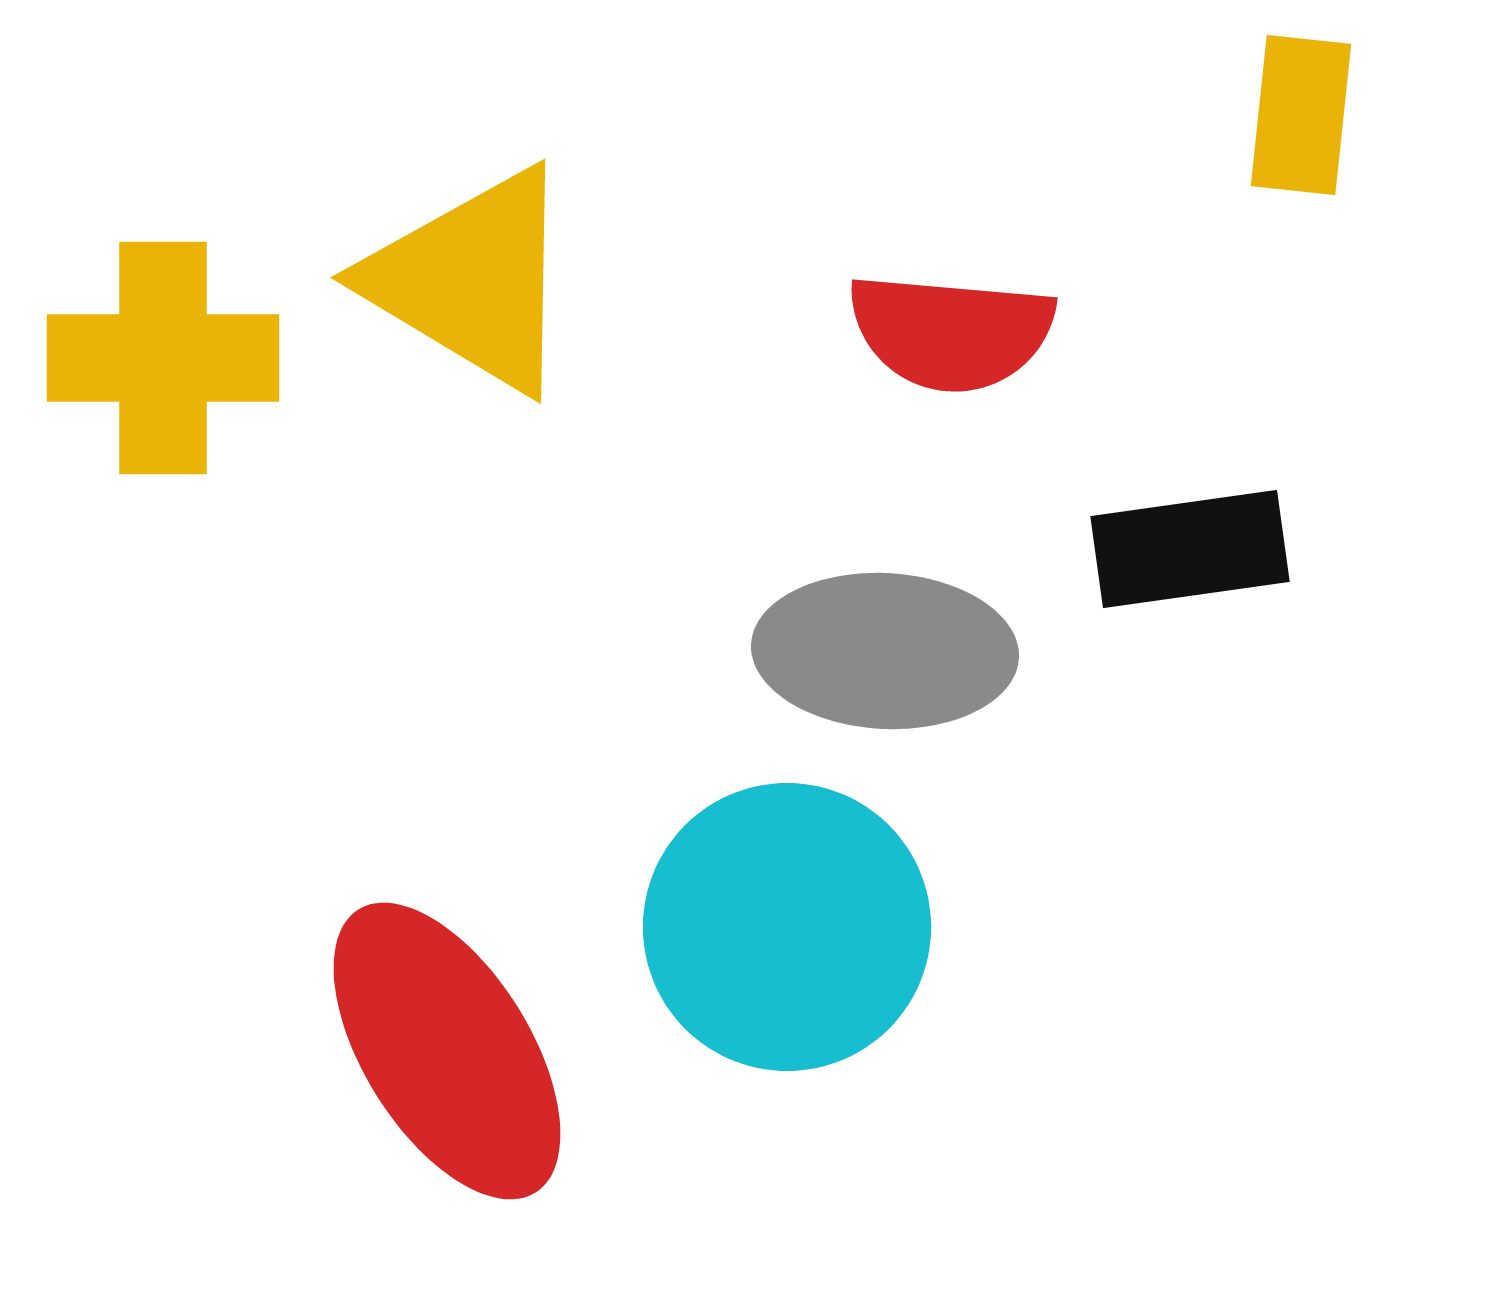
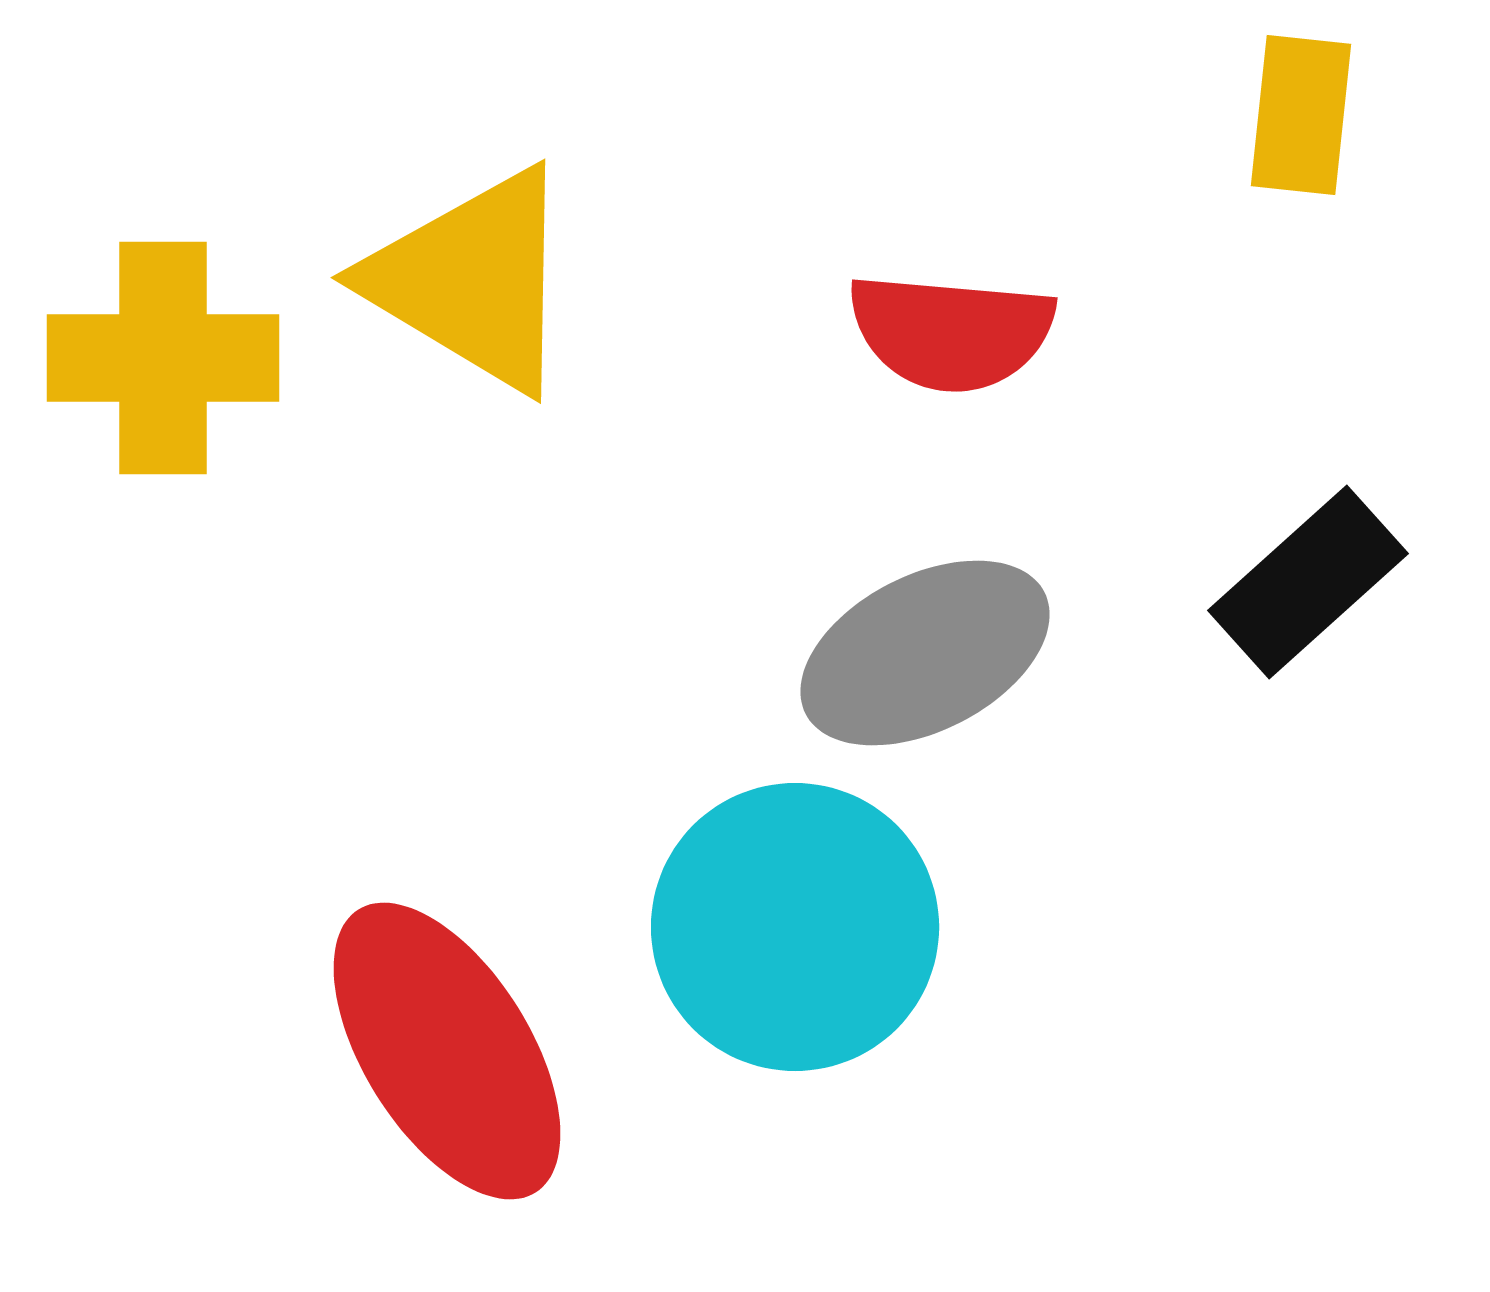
black rectangle: moved 118 px right, 33 px down; rotated 34 degrees counterclockwise
gray ellipse: moved 40 px right, 2 px down; rotated 30 degrees counterclockwise
cyan circle: moved 8 px right
